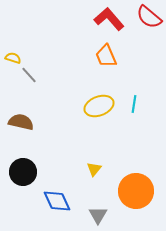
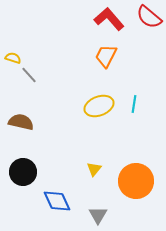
orange trapezoid: rotated 50 degrees clockwise
orange circle: moved 10 px up
